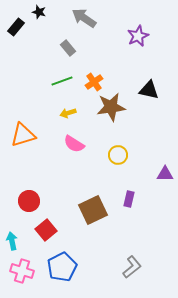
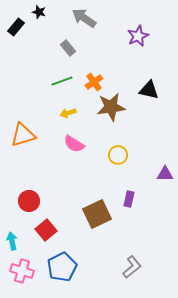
brown square: moved 4 px right, 4 px down
